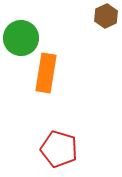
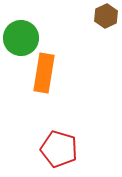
orange rectangle: moved 2 px left
